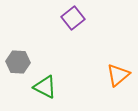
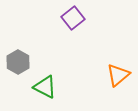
gray hexagon: rotated 25 degrees clockwise
